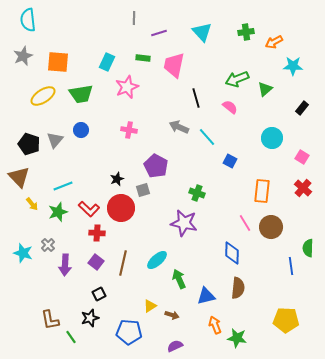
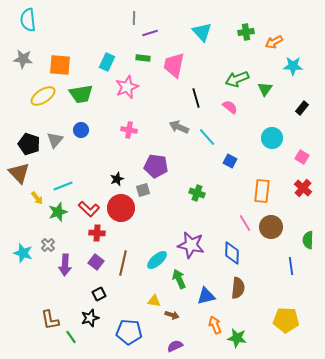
purple line at (159, 33): moved 9 px left
gray star at (23, 56): moved 3 px down; rotated 30 degrees clockwise
orange square at (58, 62): moved 2 px right, 3 px down
green triangle at (265, 89): rotated 14 degrees counterclockwise
purple pentagon at (156, 166): rotated 20 degrees counterclockwise
brown triangle at (19, 177): moved 4 px up
yellow arrow at (32, 204): moved 5 px right, 6 px up
purple star at (184, 223): moved 7 px right, 22 px down
green semicircle at (308, 248): moved 8 px up
yellow triangle at (150, 306): moved 4 px right, 5 px up; rotated 40 degrees clockwise
